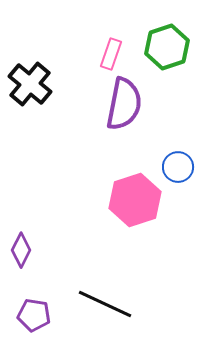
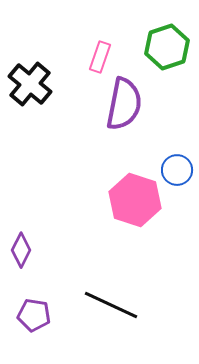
pink rectangle: moved 11 px left, 3 px down
blue circle: moved 1 px left, 3 px down
pink hexagon: rotated 24 degrees counterclockwise
black line: moved 6 px right, 1 px down
